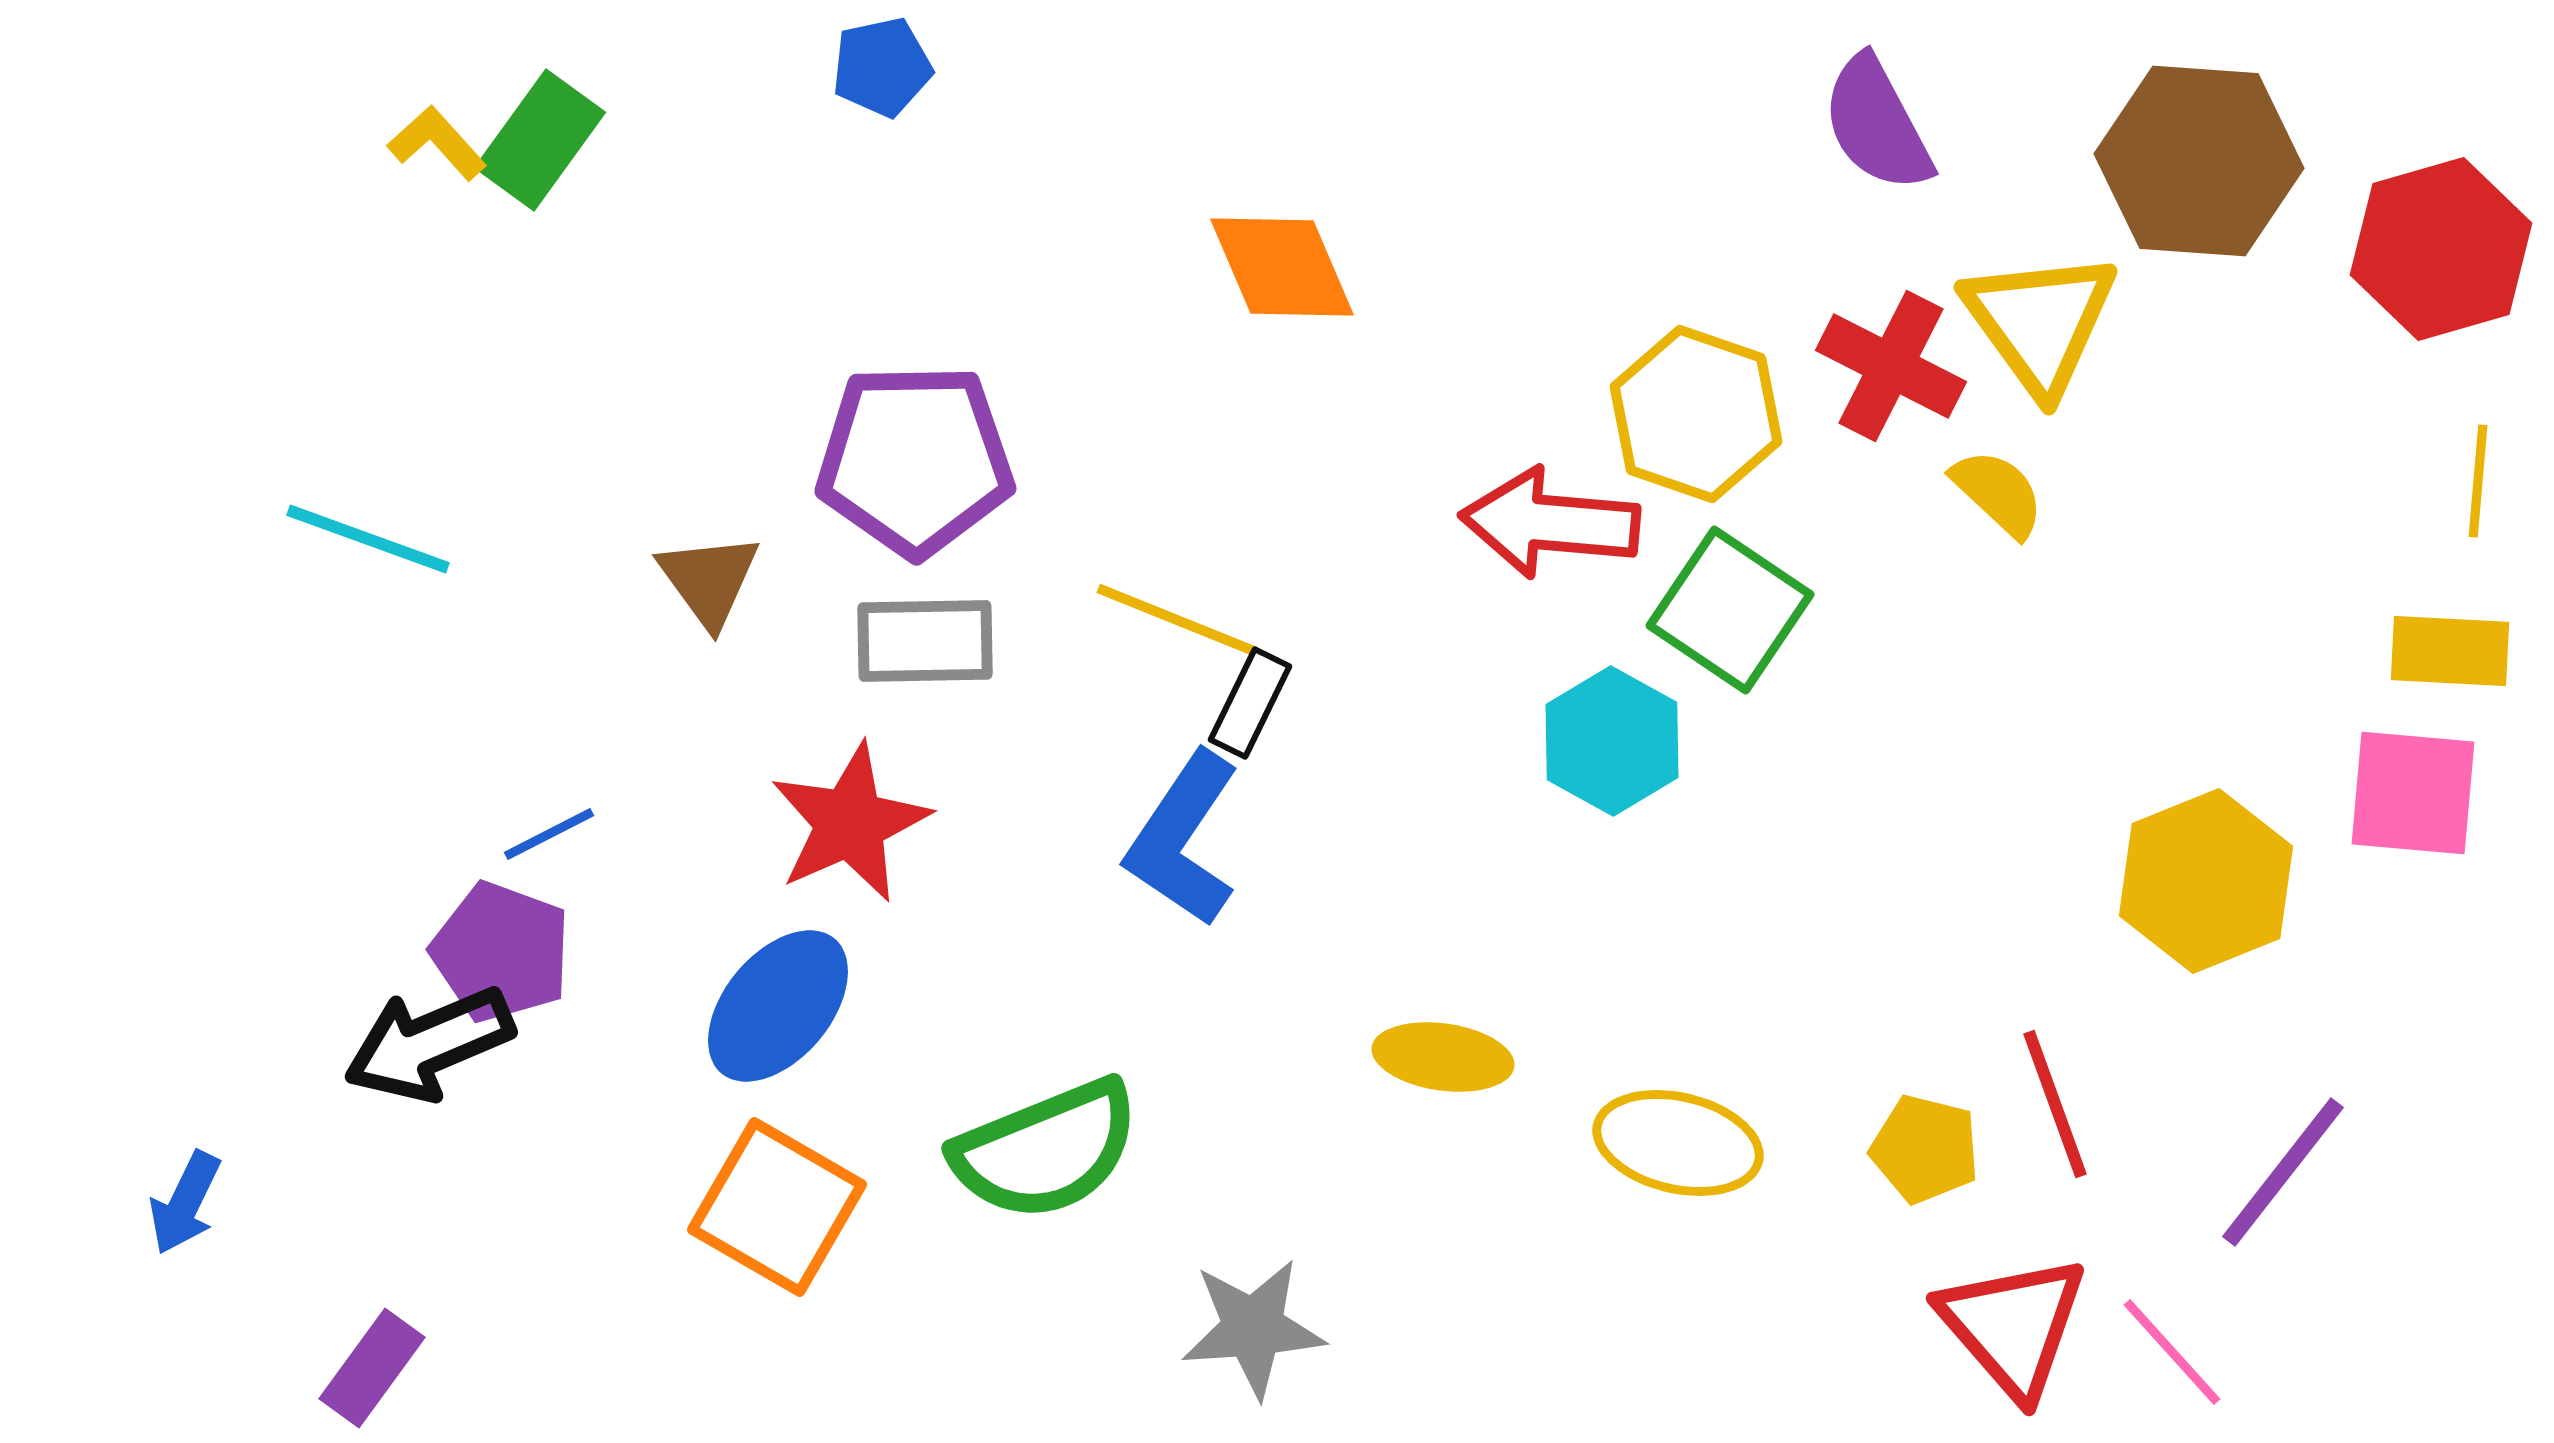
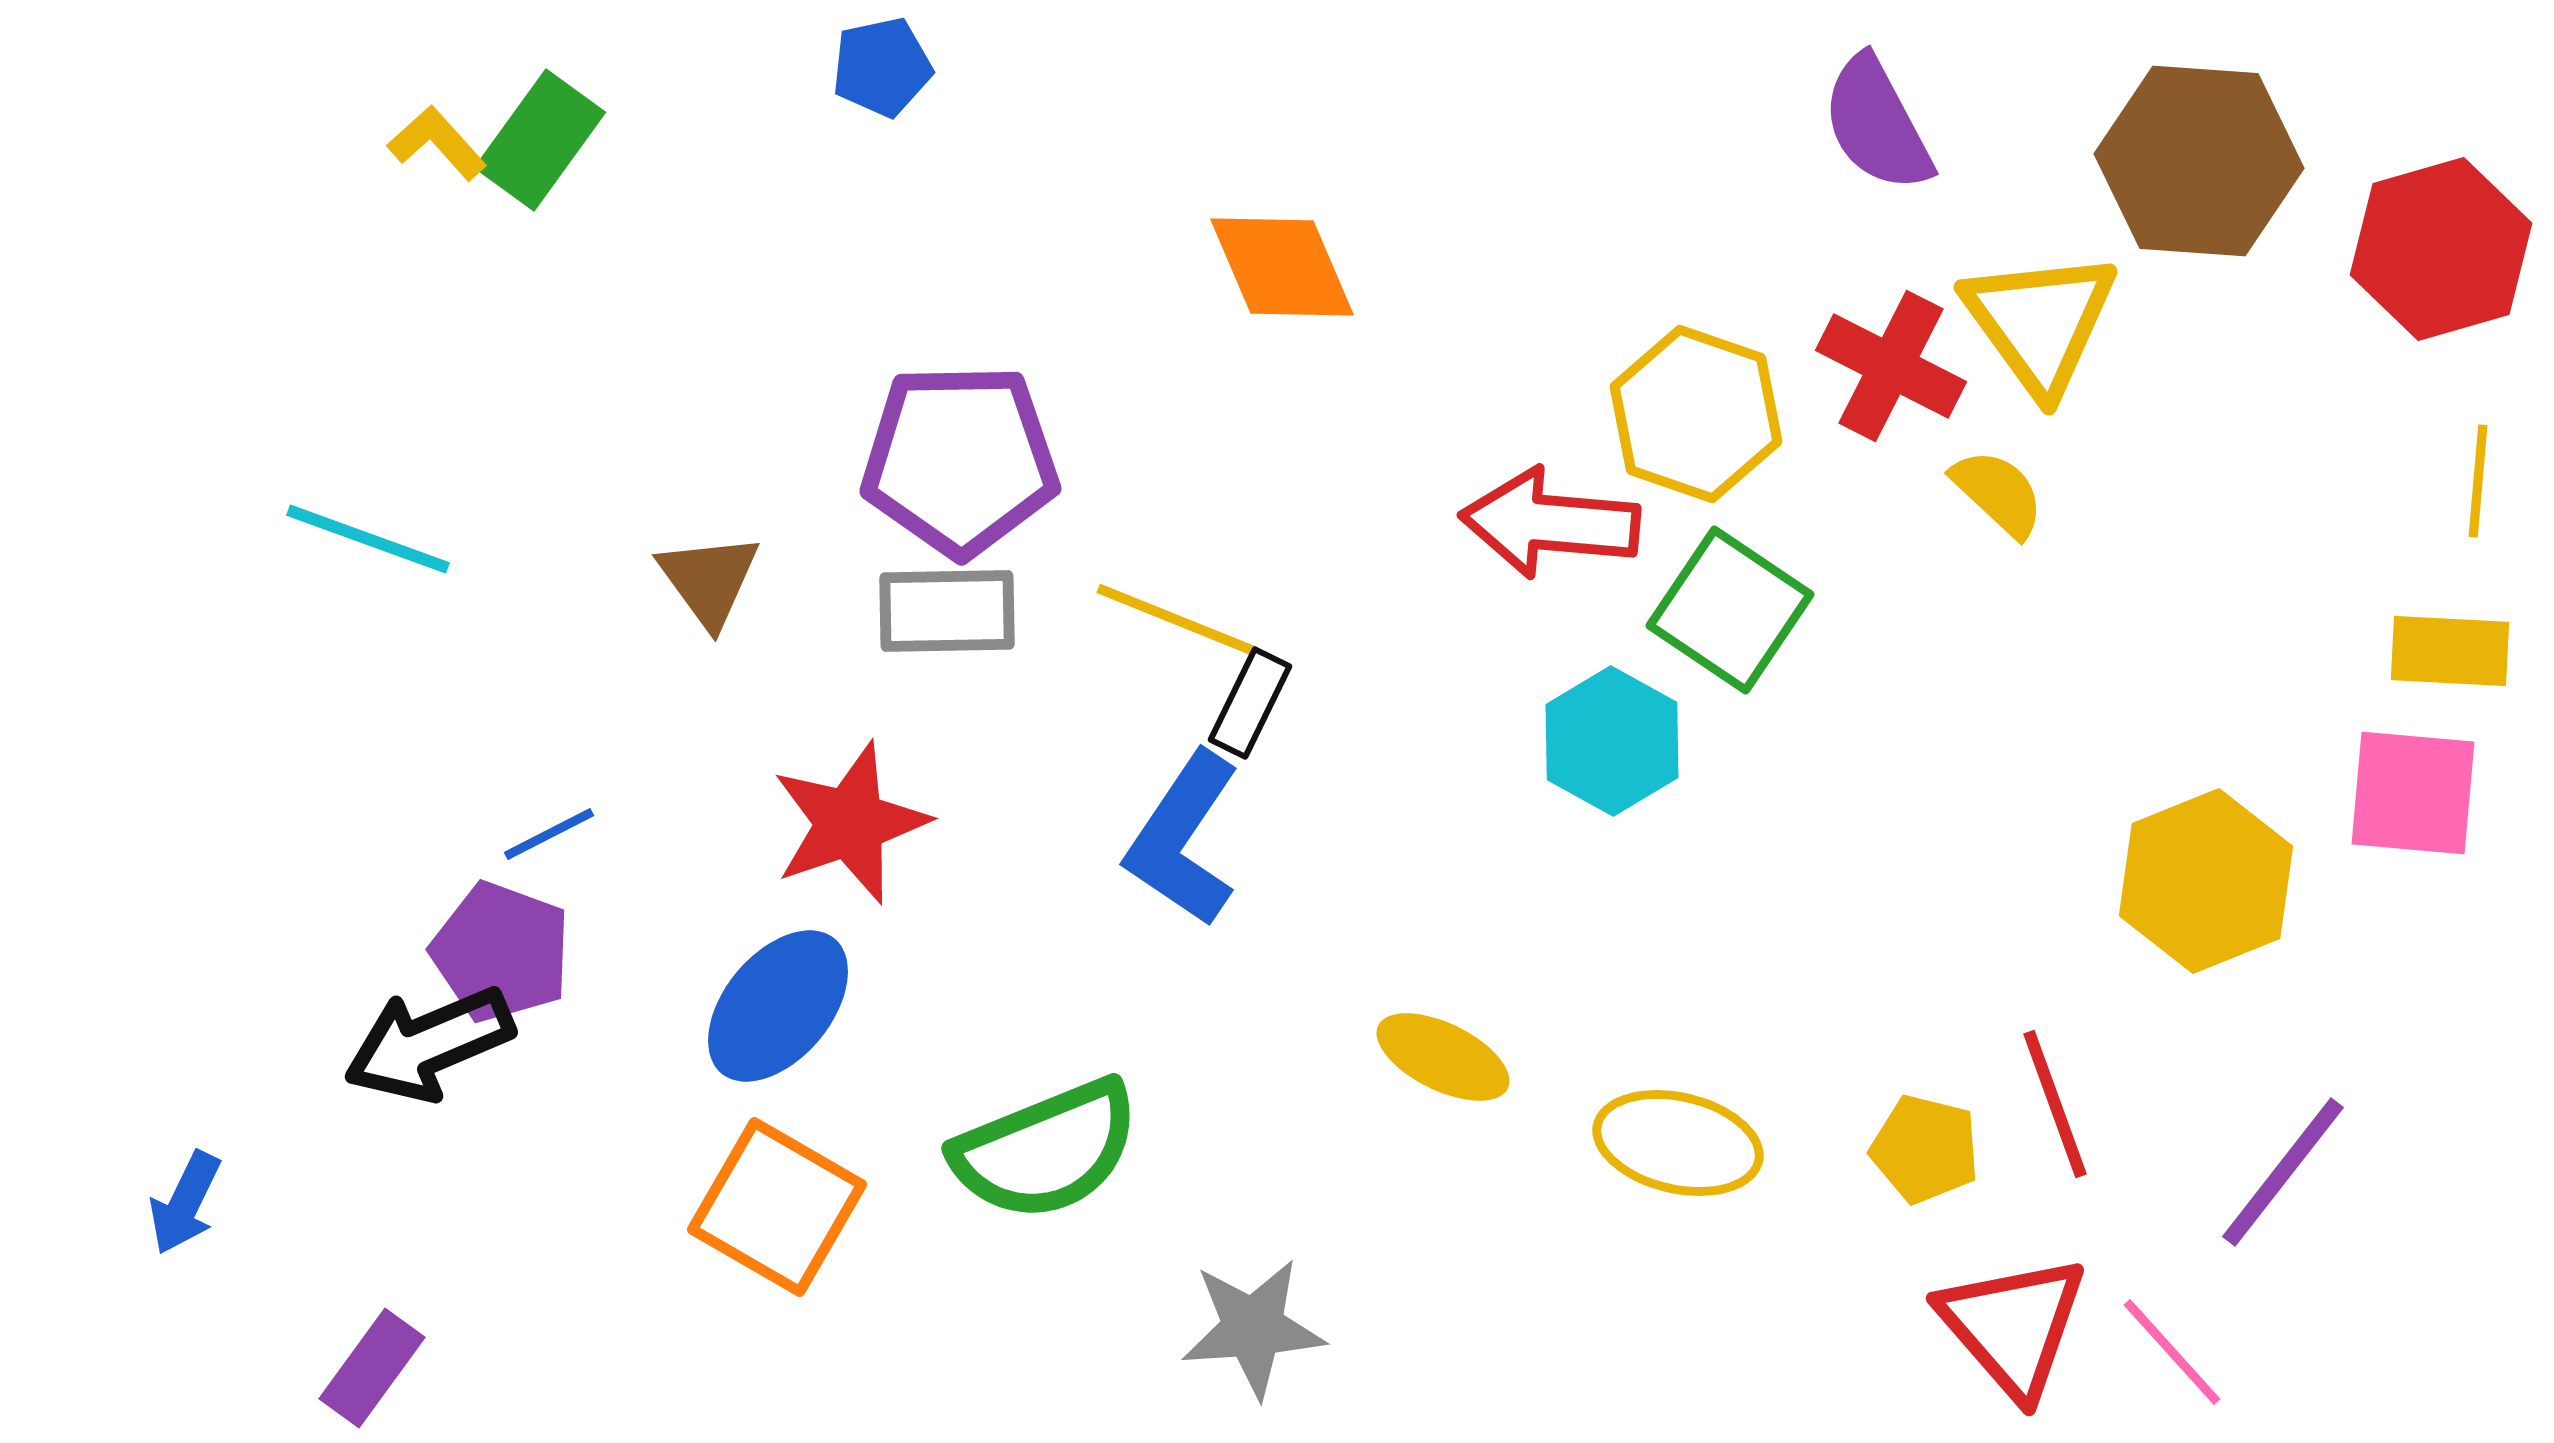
purple pentagon at (915, 460): moved 45 px right
gray rectangle at (925, 641): moved 22 px right, 30 px up
red star at (850, 823): rotated 5 degrees clockwise
yellow ellipse at (1443, 1057): rotated 18 degrees clockwise
